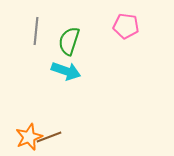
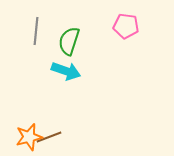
orange star: rotated 8 degrees clockwise
